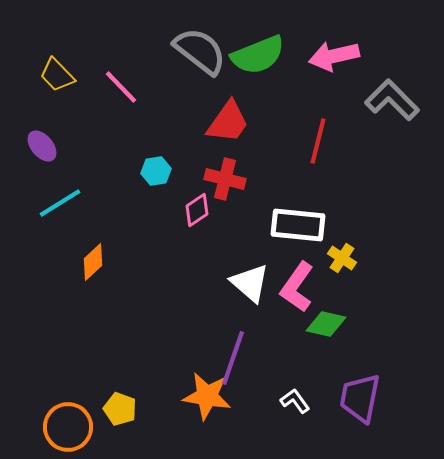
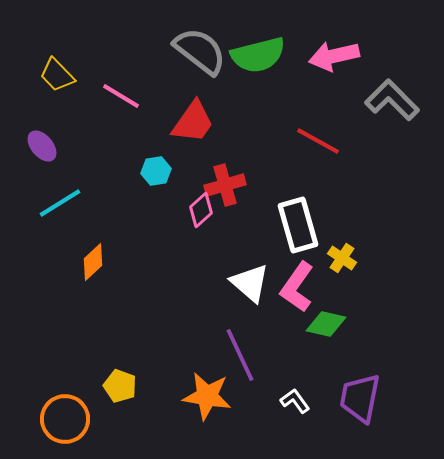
green semicircle: rotated 8 degrees clockwise
pink line: moved 9 px down; rotated 15 degrees counterclockwise
red trapezoid: moved 35 px left
red line: rotated 75 degrees counterclockwise
red cross: moved 6 px down; rotated 30 degrees counterclockwise
pink diamond: moved 4 px right; rotated 8 degrees counterclockwise
white rectangle: rotated 68 degrees clockwise
purple line: moved 7 px right, 3 px up; rotated 44 degrees counterclockwise
yellow pentagon: moved 23 px up
orange circle: moved 3 px left, 8 px up
